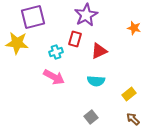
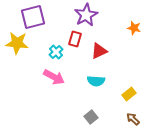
cyan cross: rotated 24 degrees counterclockwise
